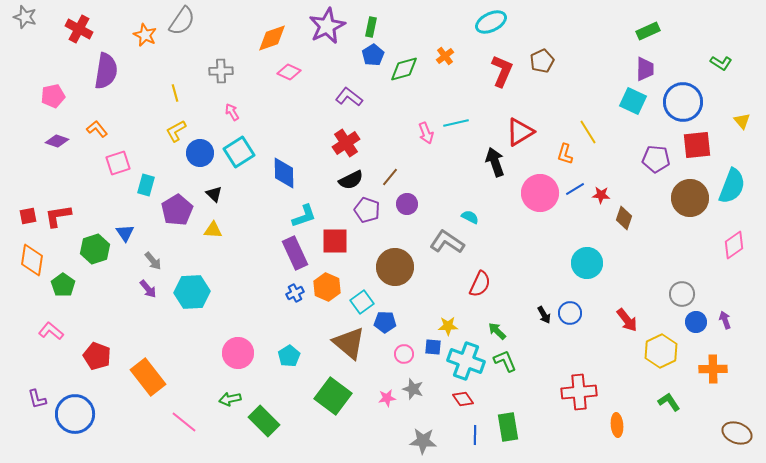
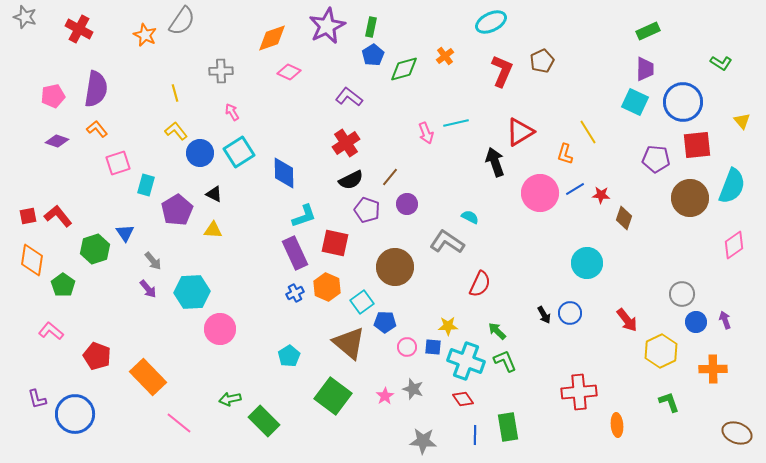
purple semicircle at (106, 71): moved 10 px left, 18 px down
cyan square at (633, 101): moved 2 px right, 1 px down
yellow L-shape at (176, 131): rotated 80 degrees clockwise
black triangle at (214, 194): rotated 18 degrees counterclockwise
red L-shape at (58, 216): rotated 60 degrees clockwise
red square at (335, 241): moved 2 px down; rotated 12 degrees clockwise
pink circle at (238, 353): moved 18 px left, 24 px up
pink circle at (404, 354): moved 3 px right, 7 px up
orange rectangle at (148, 377): rotated 6 degrees counterclockwise
pink star at (387, 398): moved 2 px left, 2 px up; rotated 24 degrees counterclockwise
green L-shape at (669, 402): rotated 15 degrees clockwise
pink line at (184, 422): moved 5 px left, 1 px down
